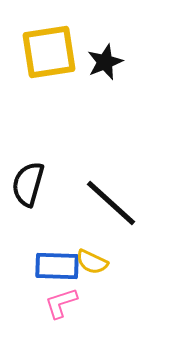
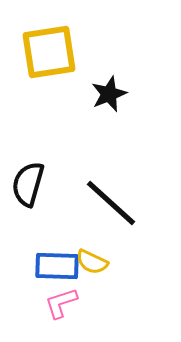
black star: moved 4 px right, 32 px down
